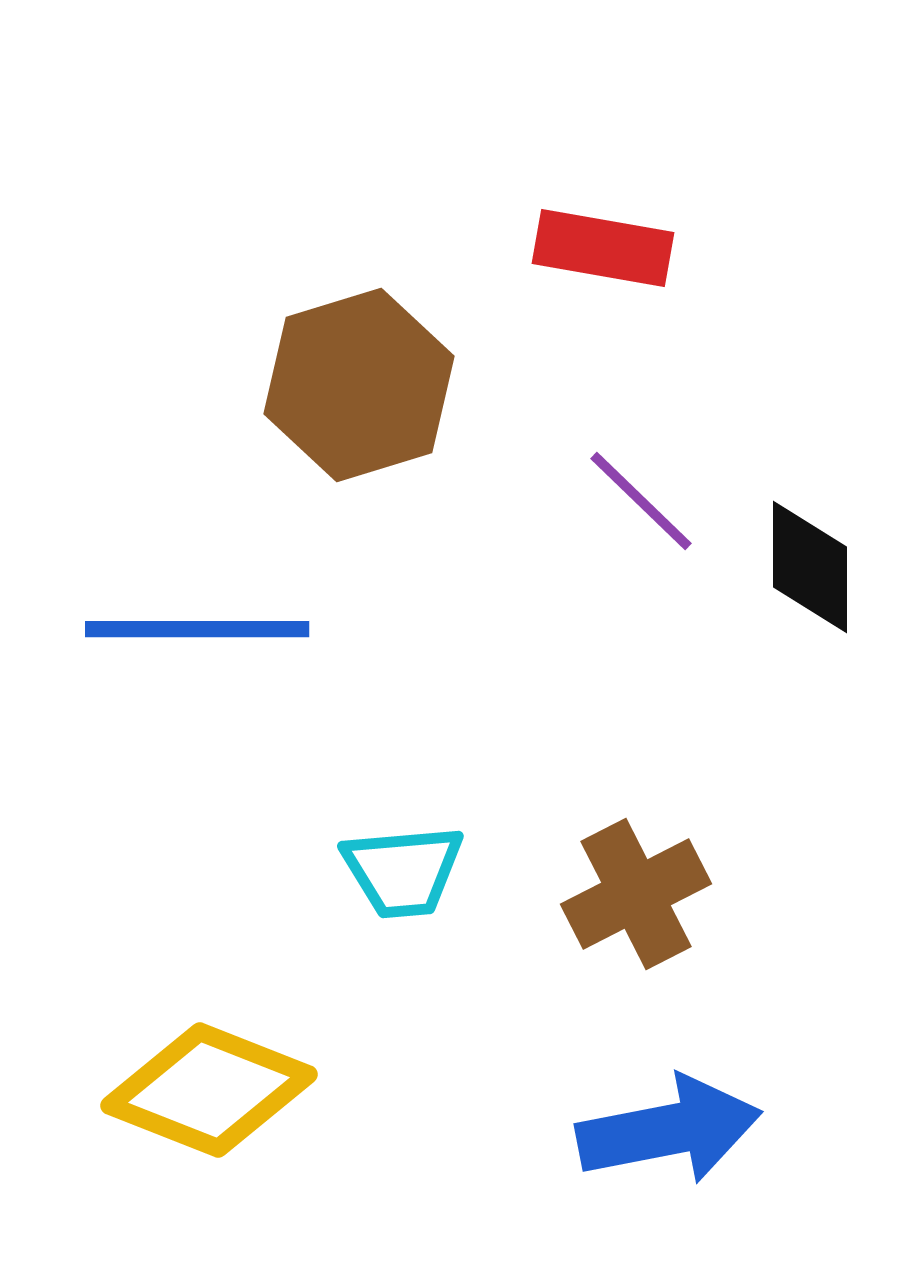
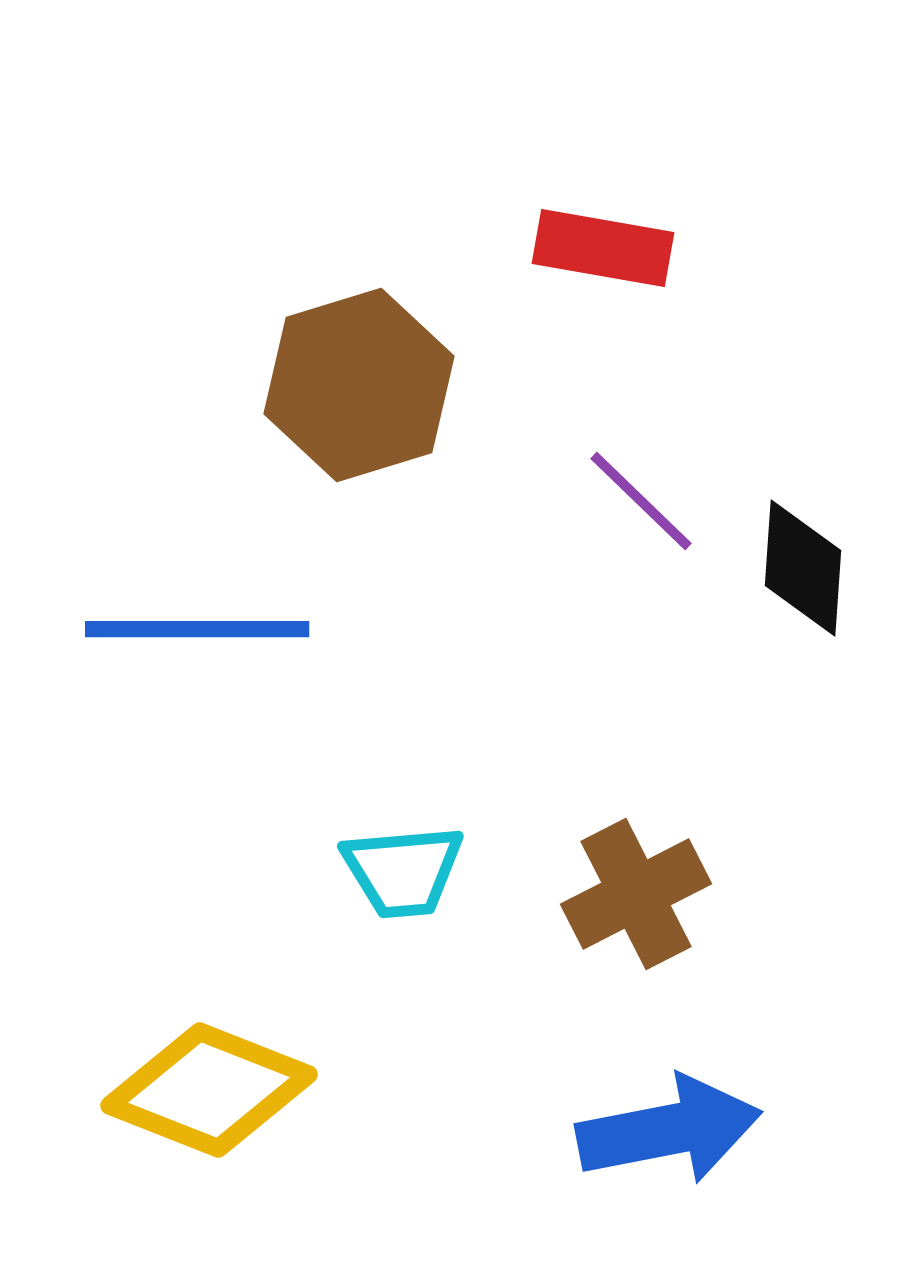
black diamond: moved 7 px left, 1 px down; rotated 4 degrees clockwise
